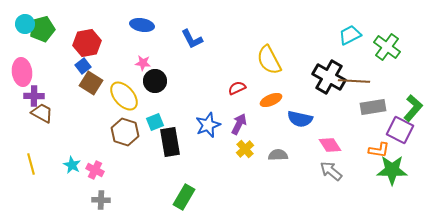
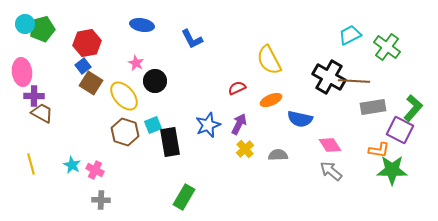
pink star: moved 7 px left; rotated 21 degrees clockwise
cyan square: moved 2 px left, 3 px down
